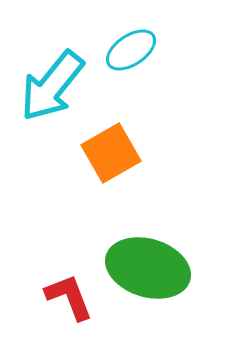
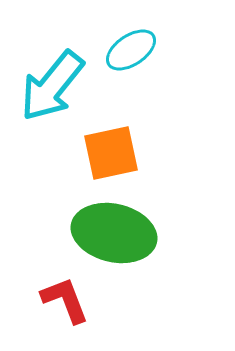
orange square: rotated 18 degrees clockwise
green ellipse: moved 34 px left, 35 px up; rotated 4 degrees counterclockwise
red L-shape: moved 4 px left, 3 px down
